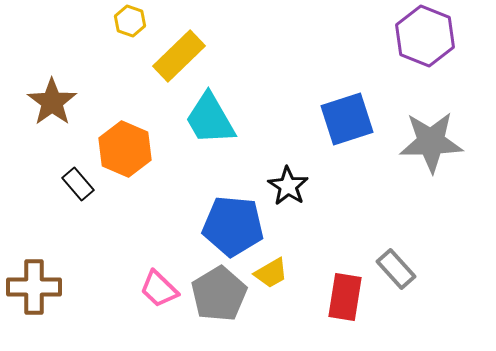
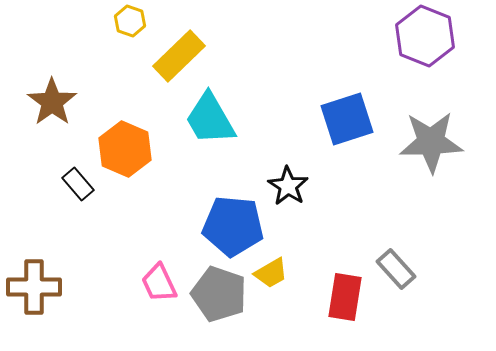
pink trapezoid: moved 6 px up; rotated 21 degrees clockwise
gray pentagon: rotated 22 degrees counterclockwise
